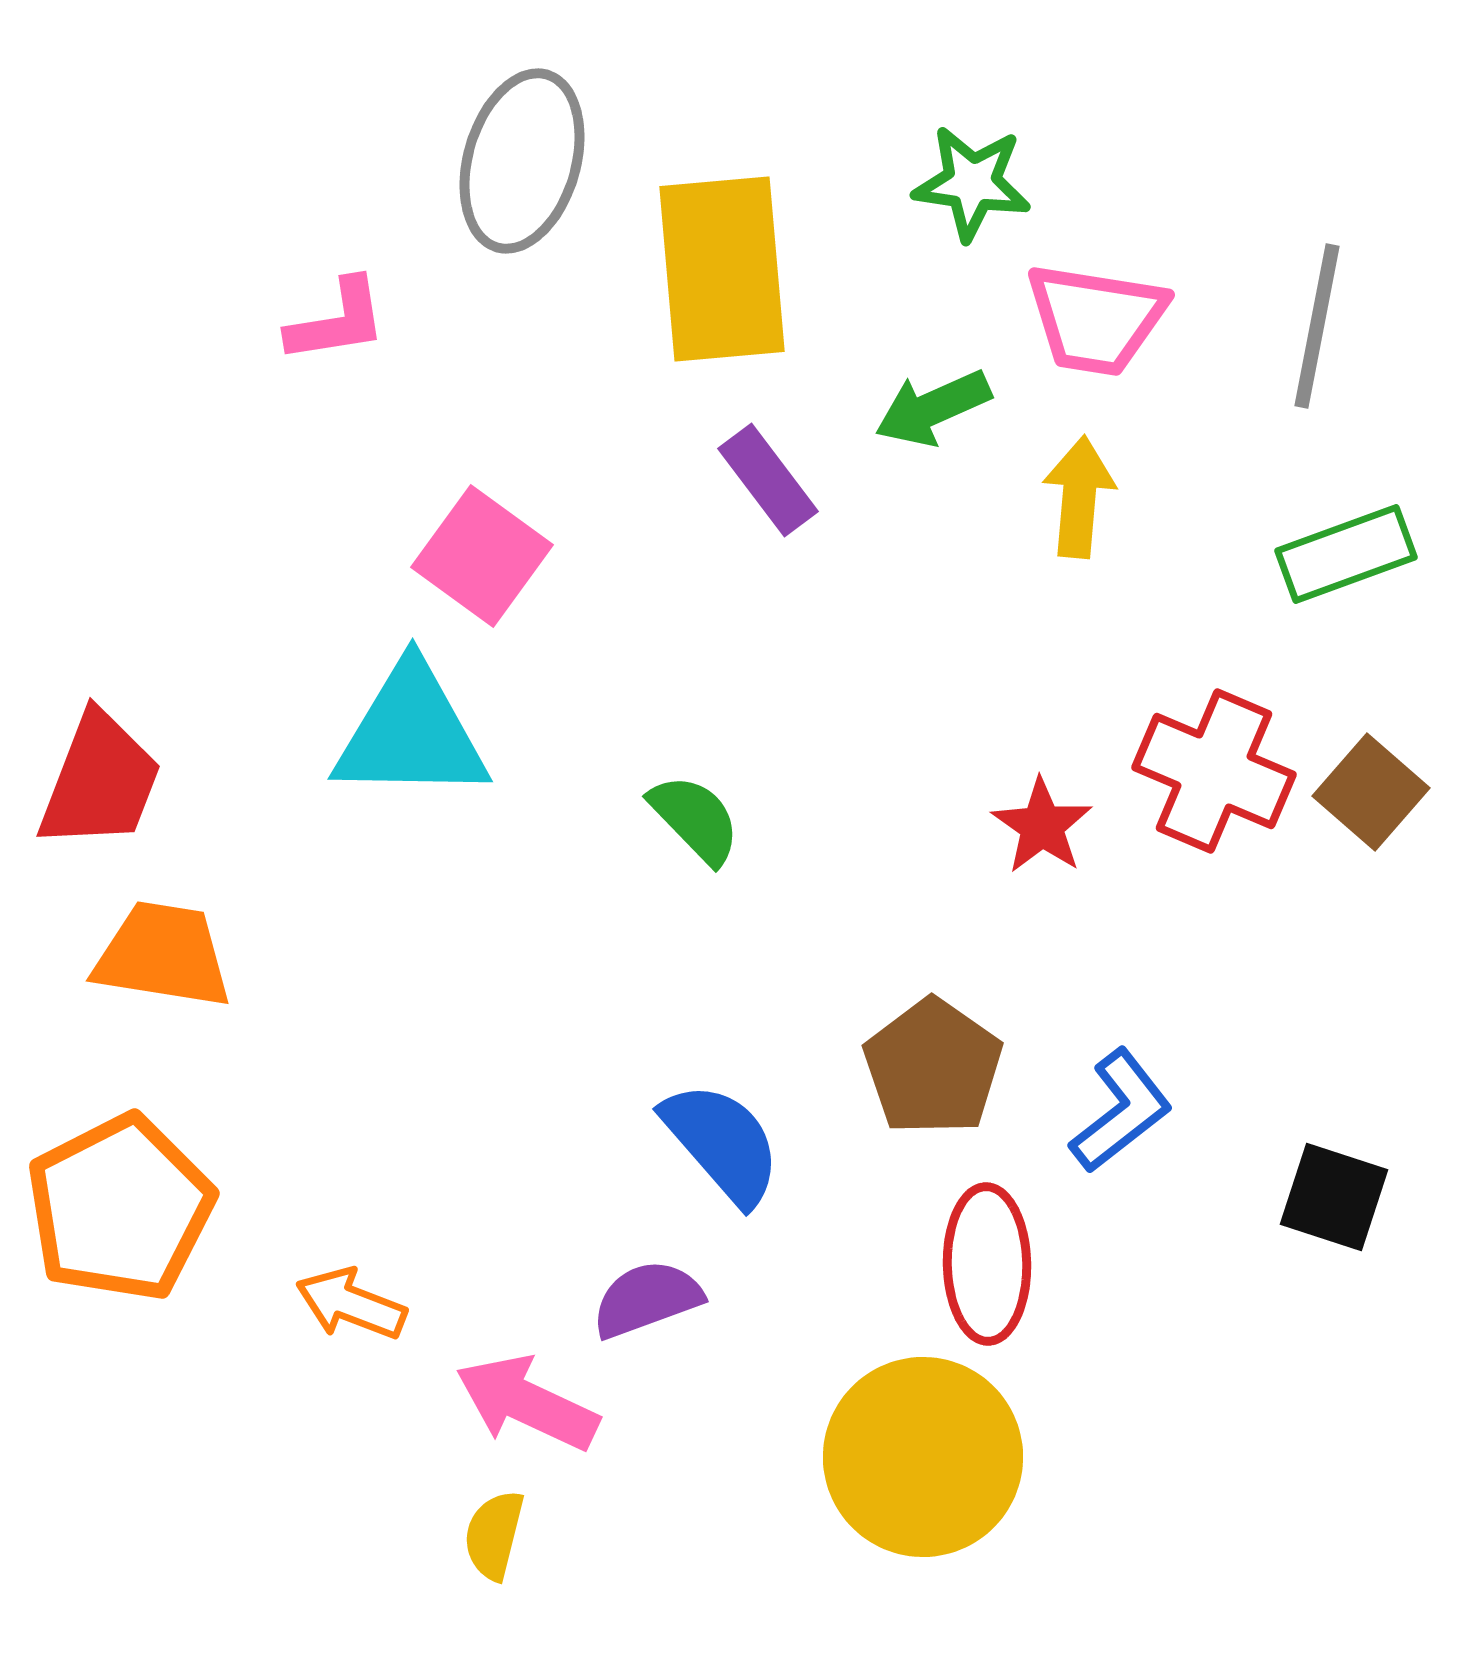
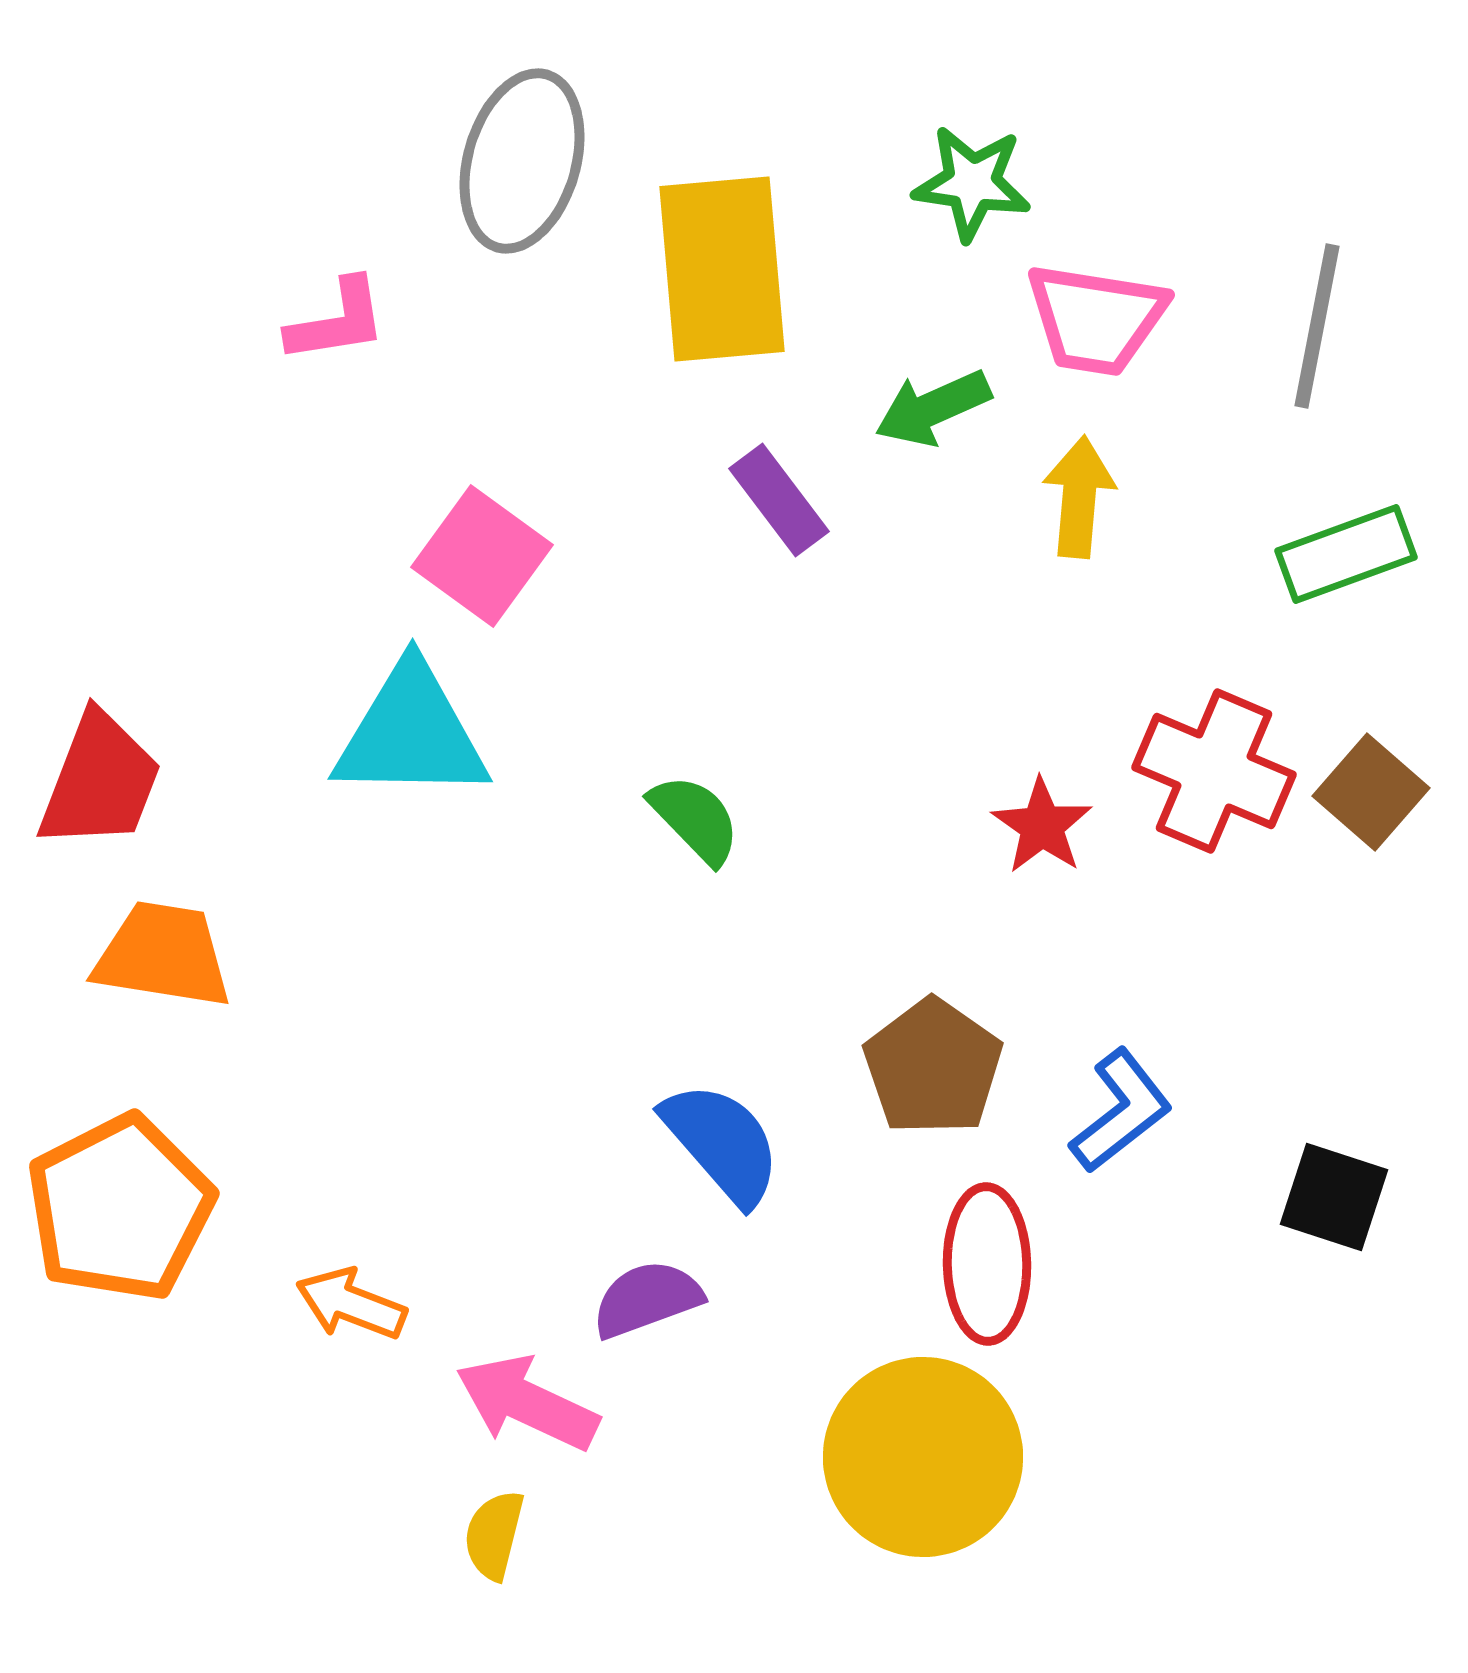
purple rectangle: moved 11 px right, 20 px down
